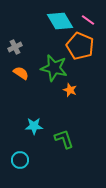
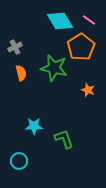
pink line: moved 1 px right
orange pentagon: moved 1 px right, 1 px down; rotated 16 degrees clockwise
orange semicircle: rotated 42 degrees clockwise
orange star: moved 18 px right
cyan circle: moved 1 px left, 1 px down
